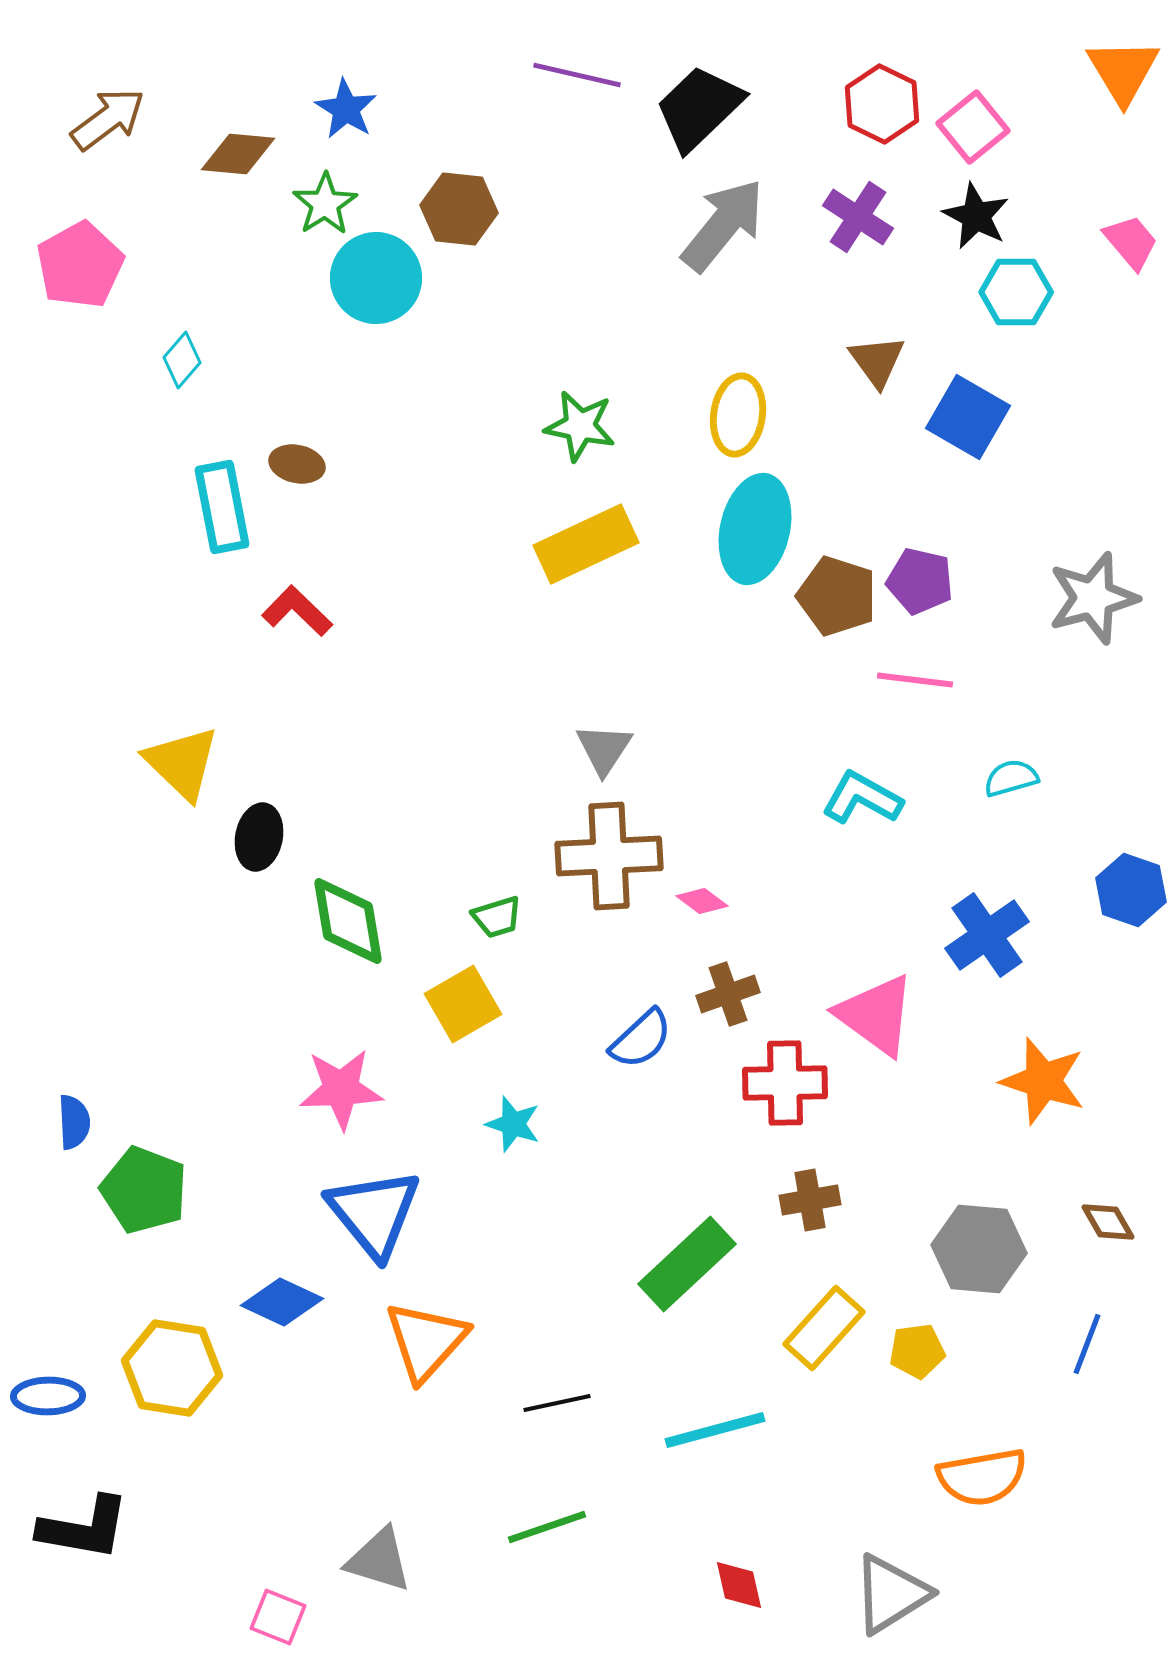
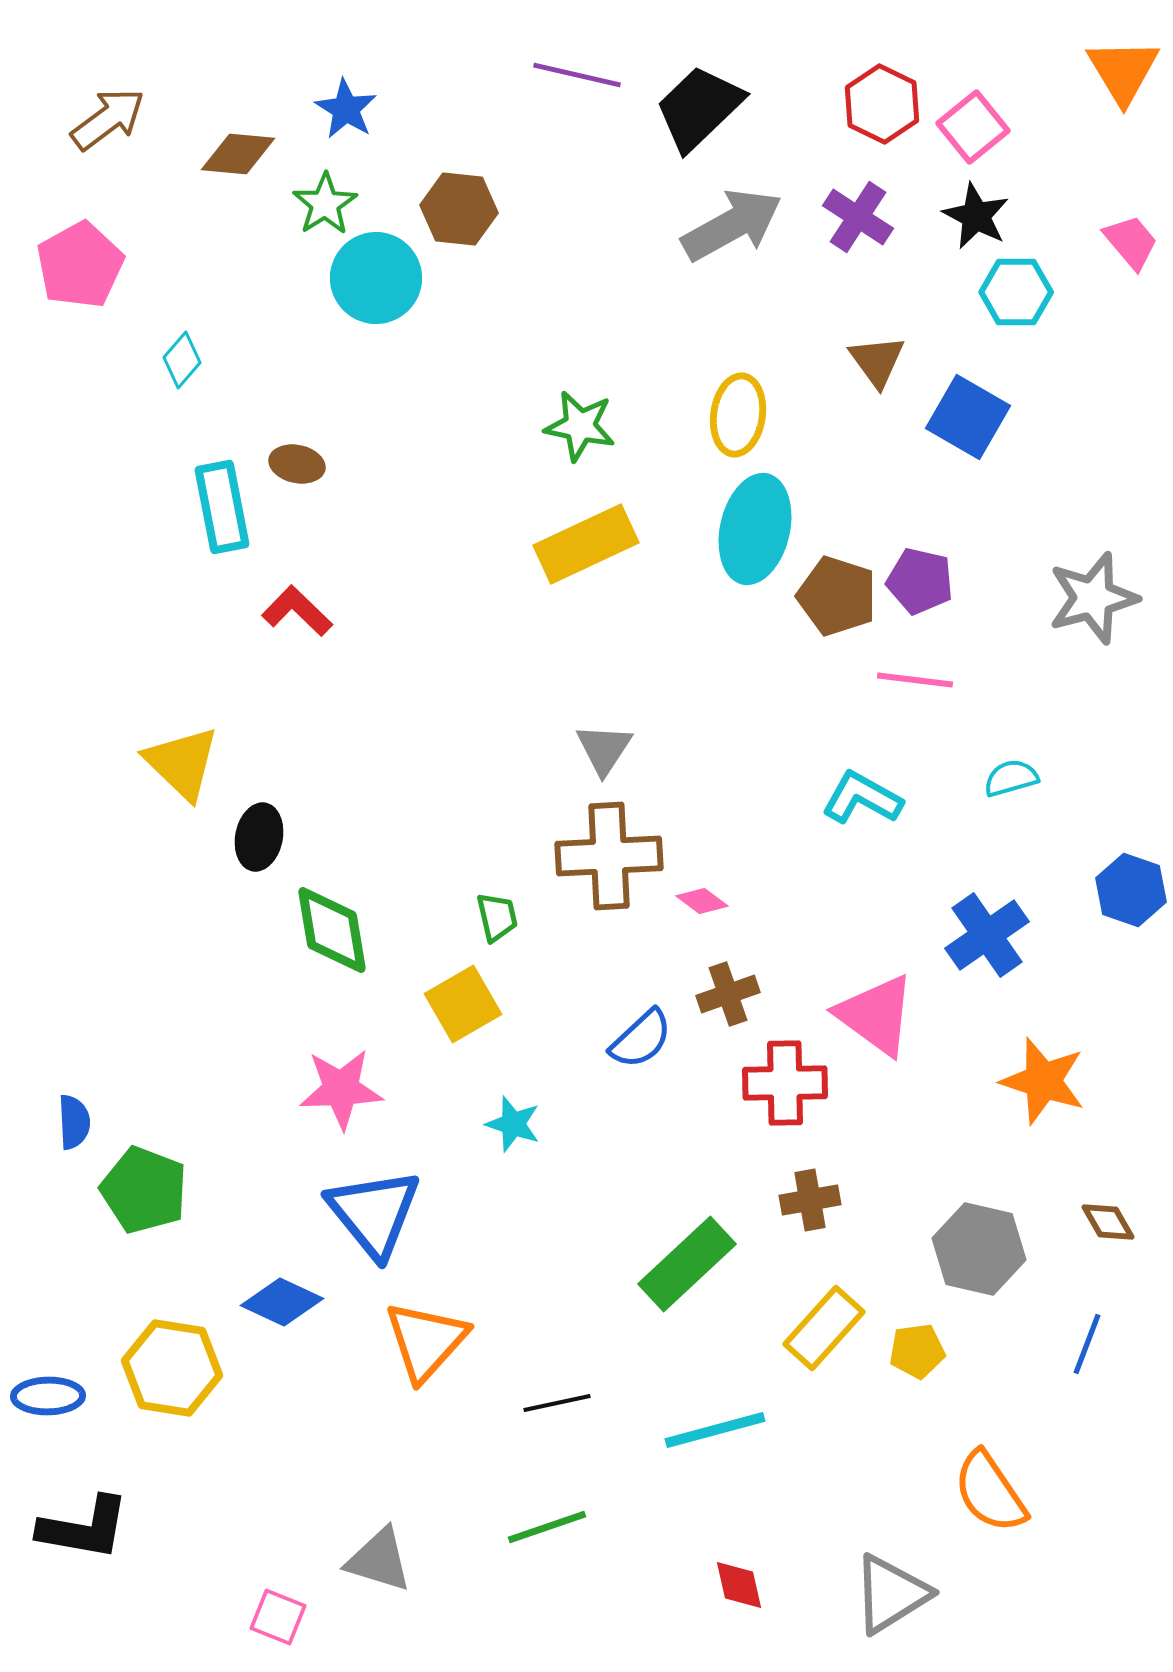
gray arrow at (723, 225): moved 9 px right; rotated 22 degrees clockwise
green trapezoid at (497, 917): rotated 86 degrees counterclockwise
green diamond at (348, 921): moved 16 px left, 9 px down
gray hexagon at (979, 1249): rotated 8 degrees clockwise
orange semicircle at (982, 1477): moved 8 px right, 15 px down; rotated 66 degrees clockwise
